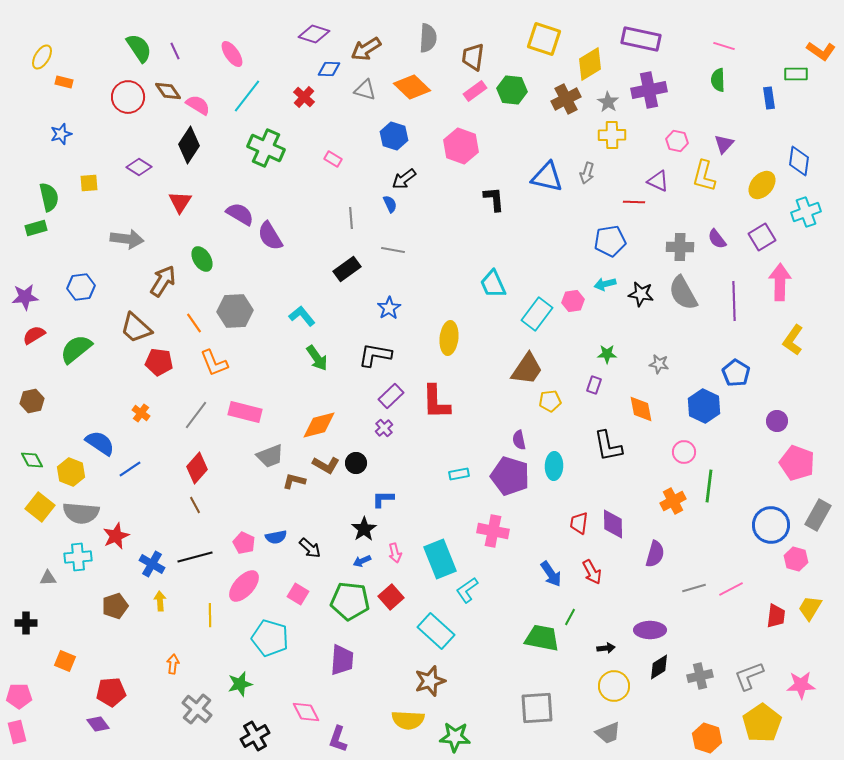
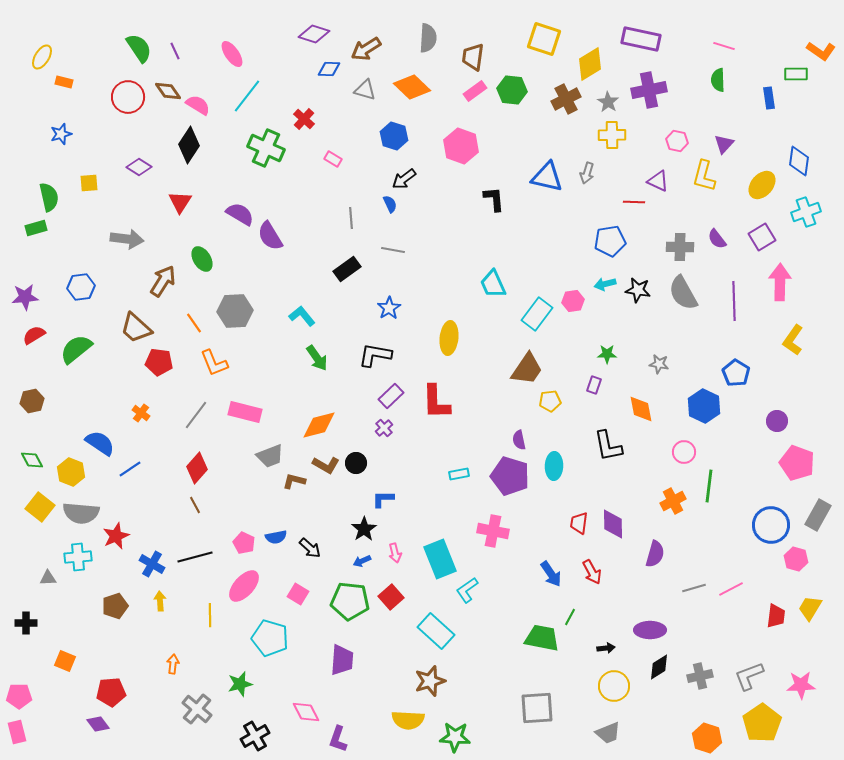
red cross at (304, 97): moved 22 px down
black star at (641, 294): moved 3 px left, 4 px up
